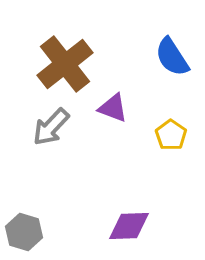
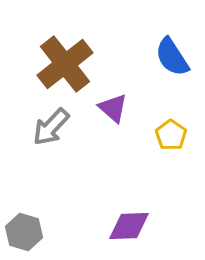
purple triangle: rotated 20 degrees clockwise
